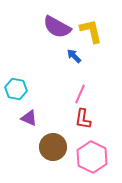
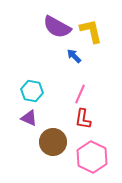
cyan hexagon: moved 16 px right, 2 px down
brown circle: moved 5 px up
